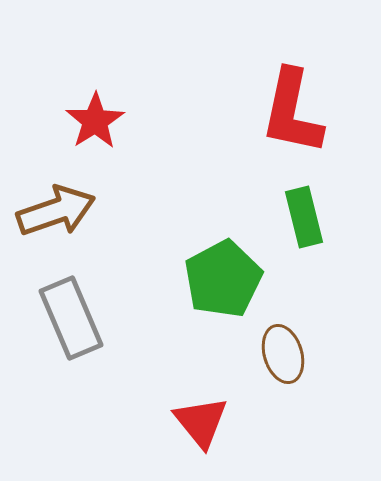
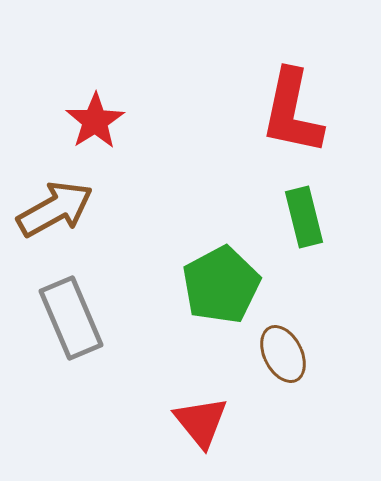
brown arrow: moved 1 px left, 2 px up; rotated 10 degrees counterclockwise
green pentagon: moved 2 px left, 6 px down
brown ellipse: rotated 10 degrees counterclockwise
